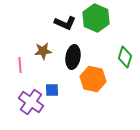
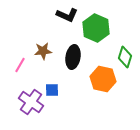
green hexagon: moved 10 px down
black L-shape: moved 2 px right, 8 px up
pink line: rotated 35 degrees clockwise
orange hexagon: moved 10 px right
